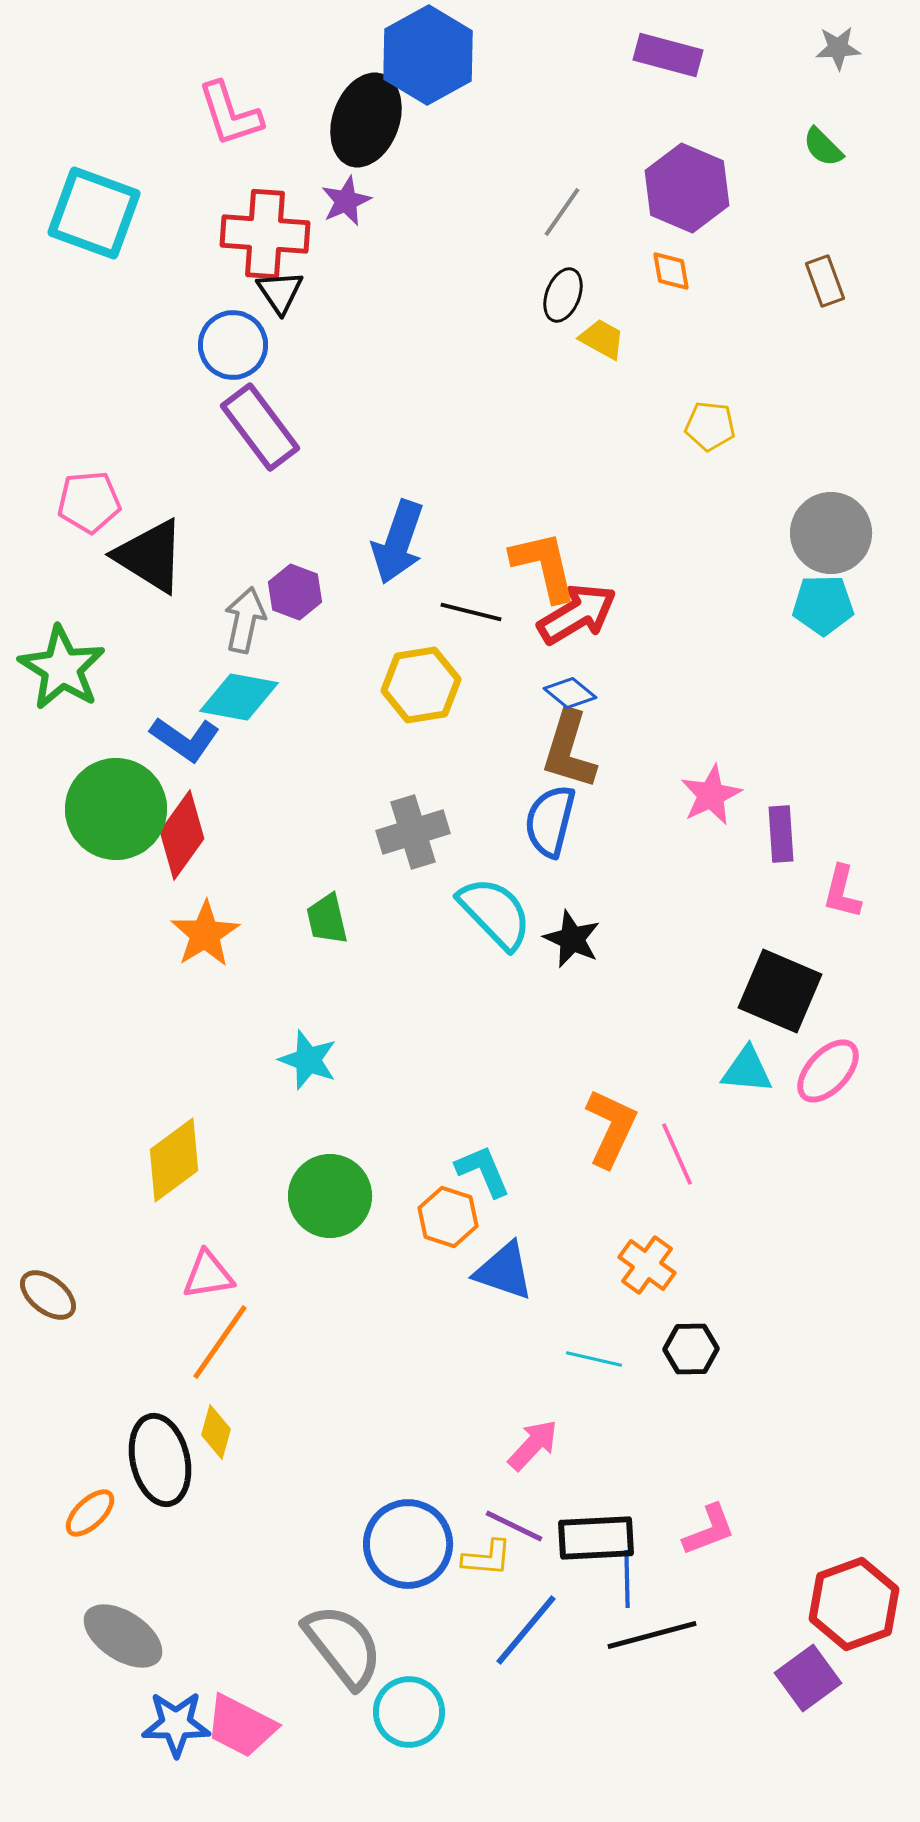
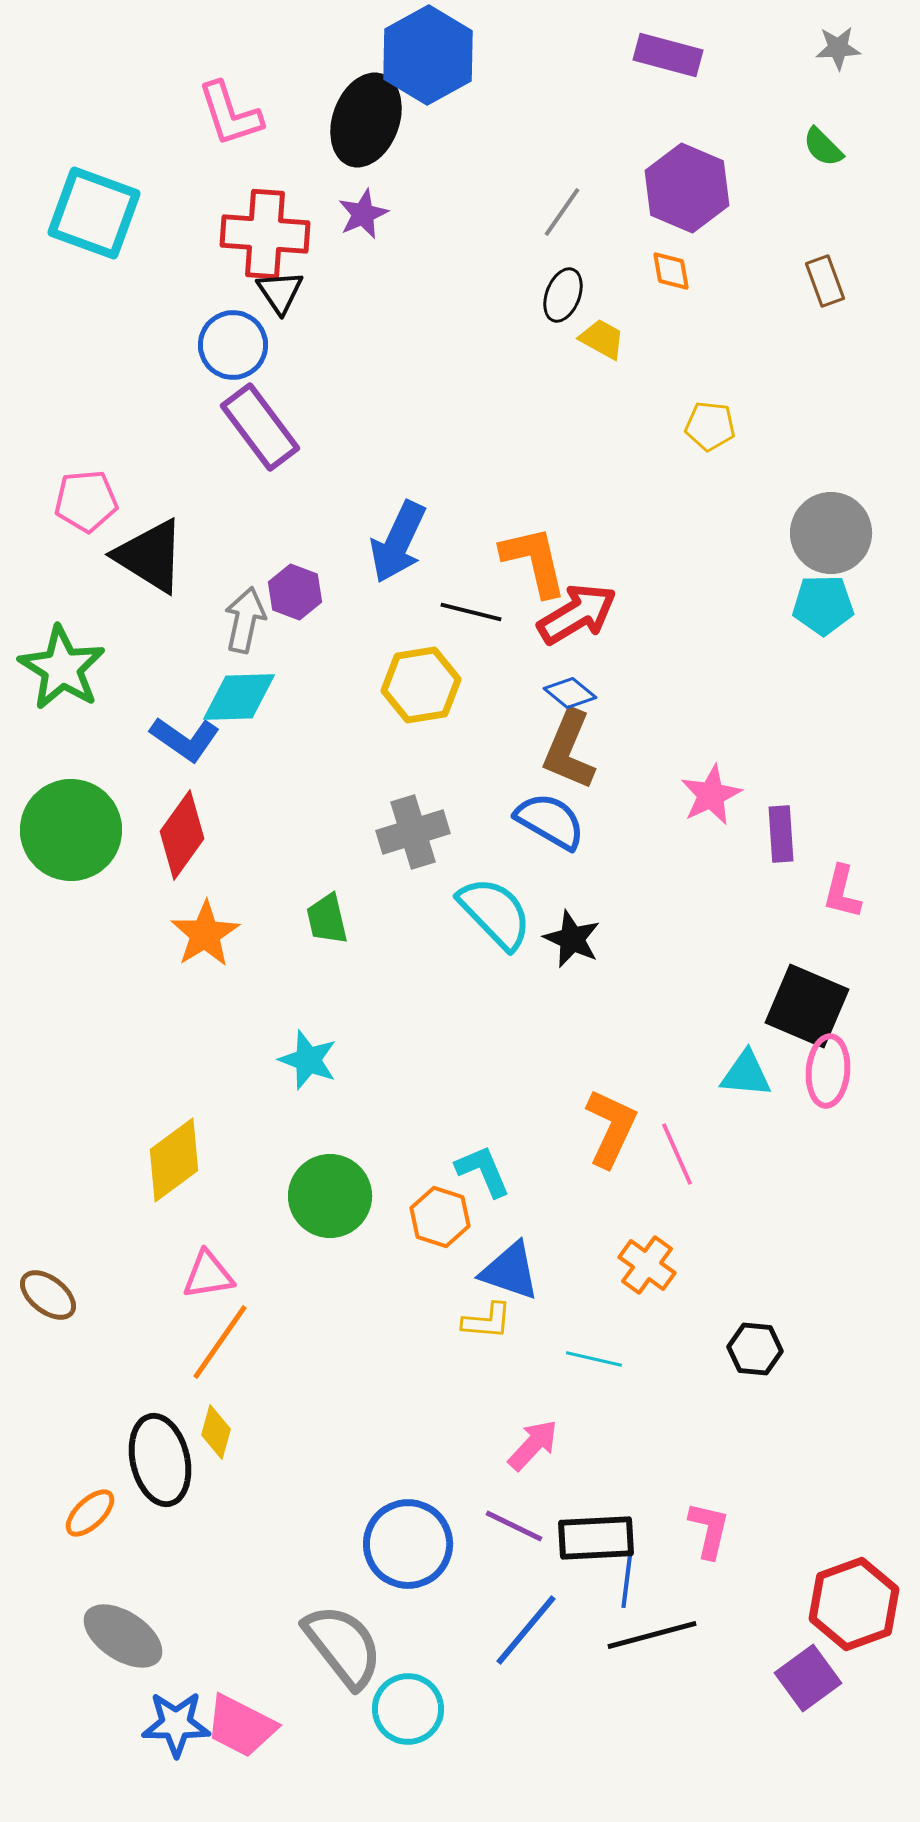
purple star at (346, 201): moved 17 px right, 13 px down
pink pentagon at (89, 502): moved 3 px left, 1 px up
blue arrow at (398, 542): rotated 6 degrees clockwise
orange L-shape at (544, 566): moved 10 px left, 5 px up
cyan diamond at (239, 697): rotated 12 degrees counterclockwise
brown L-shape at (569, 750): rotated 6 degrees clockwise
green circle at (116, 809): moved 45 px left, 21 px down
blue semicircle at (550, 821): rotated 106 degrees clockwise
black square at (780, 991): moved 27 px right, 15 px down
cyan triangle at (747, 1070): moved 1 px left, 4 px down
pink ellipse at (828, 1071): rotated 38 degrees counterclockwise
orange hexagon at (448, 1217): moved 8 px left
blue triangle at (504, 1271): moved 6 px right
black hexagon at (691, 1349): moved 64 px right; rotated 6 degrees clockwise
pink L-shape at (709, 1530): rotated 56 degrees counterclockwise
yellow L-shape at (487, 1558): moved 237 px up
blue line at (627, 1579): rotated 8 degrees clockwise
cyan circle at (409, 1712): moved 1 px left, 3 px up
